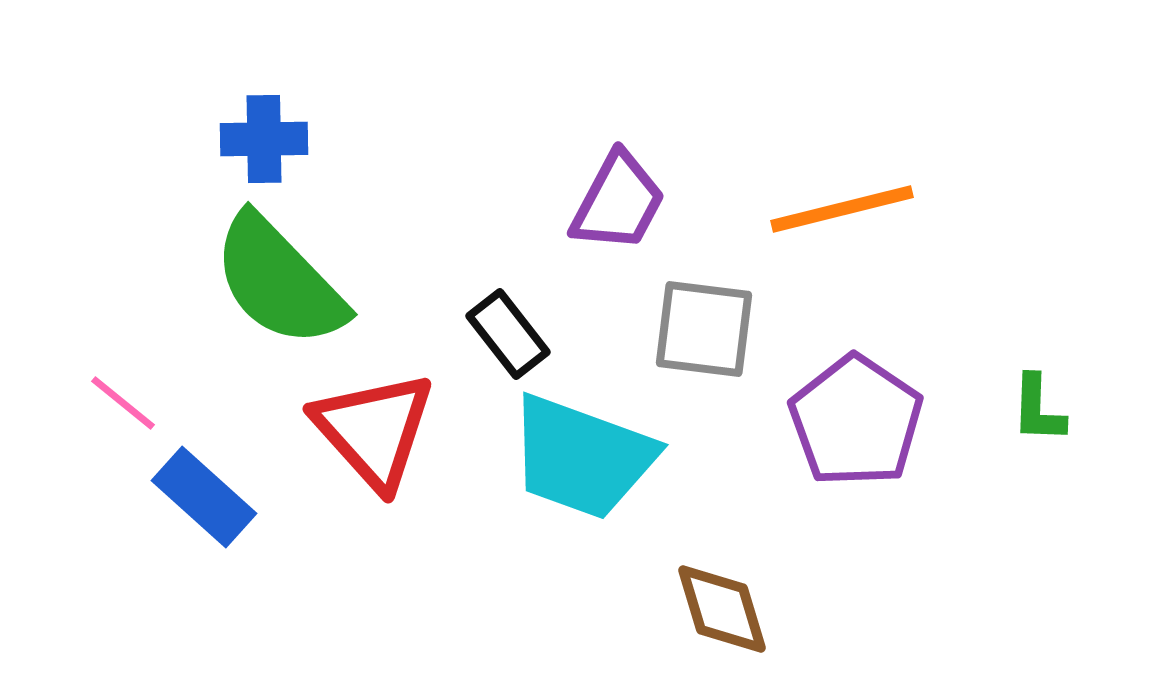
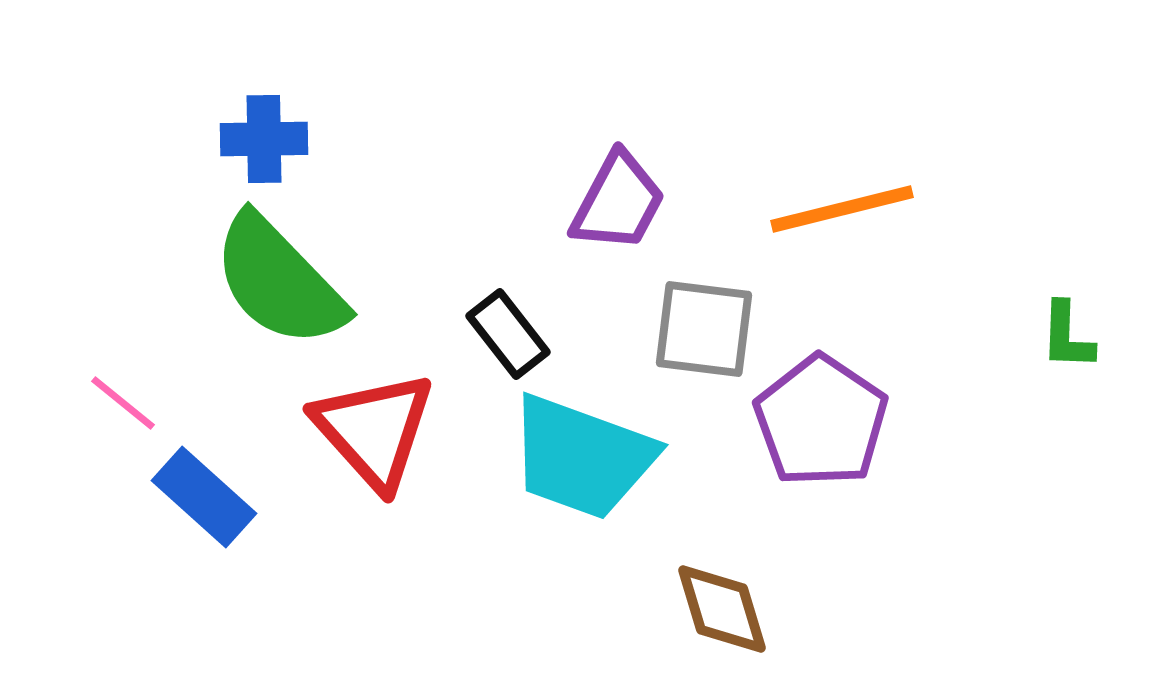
green L-shape: moved 29 px right, 73 px up
purple pentagon: moved 35 px left
